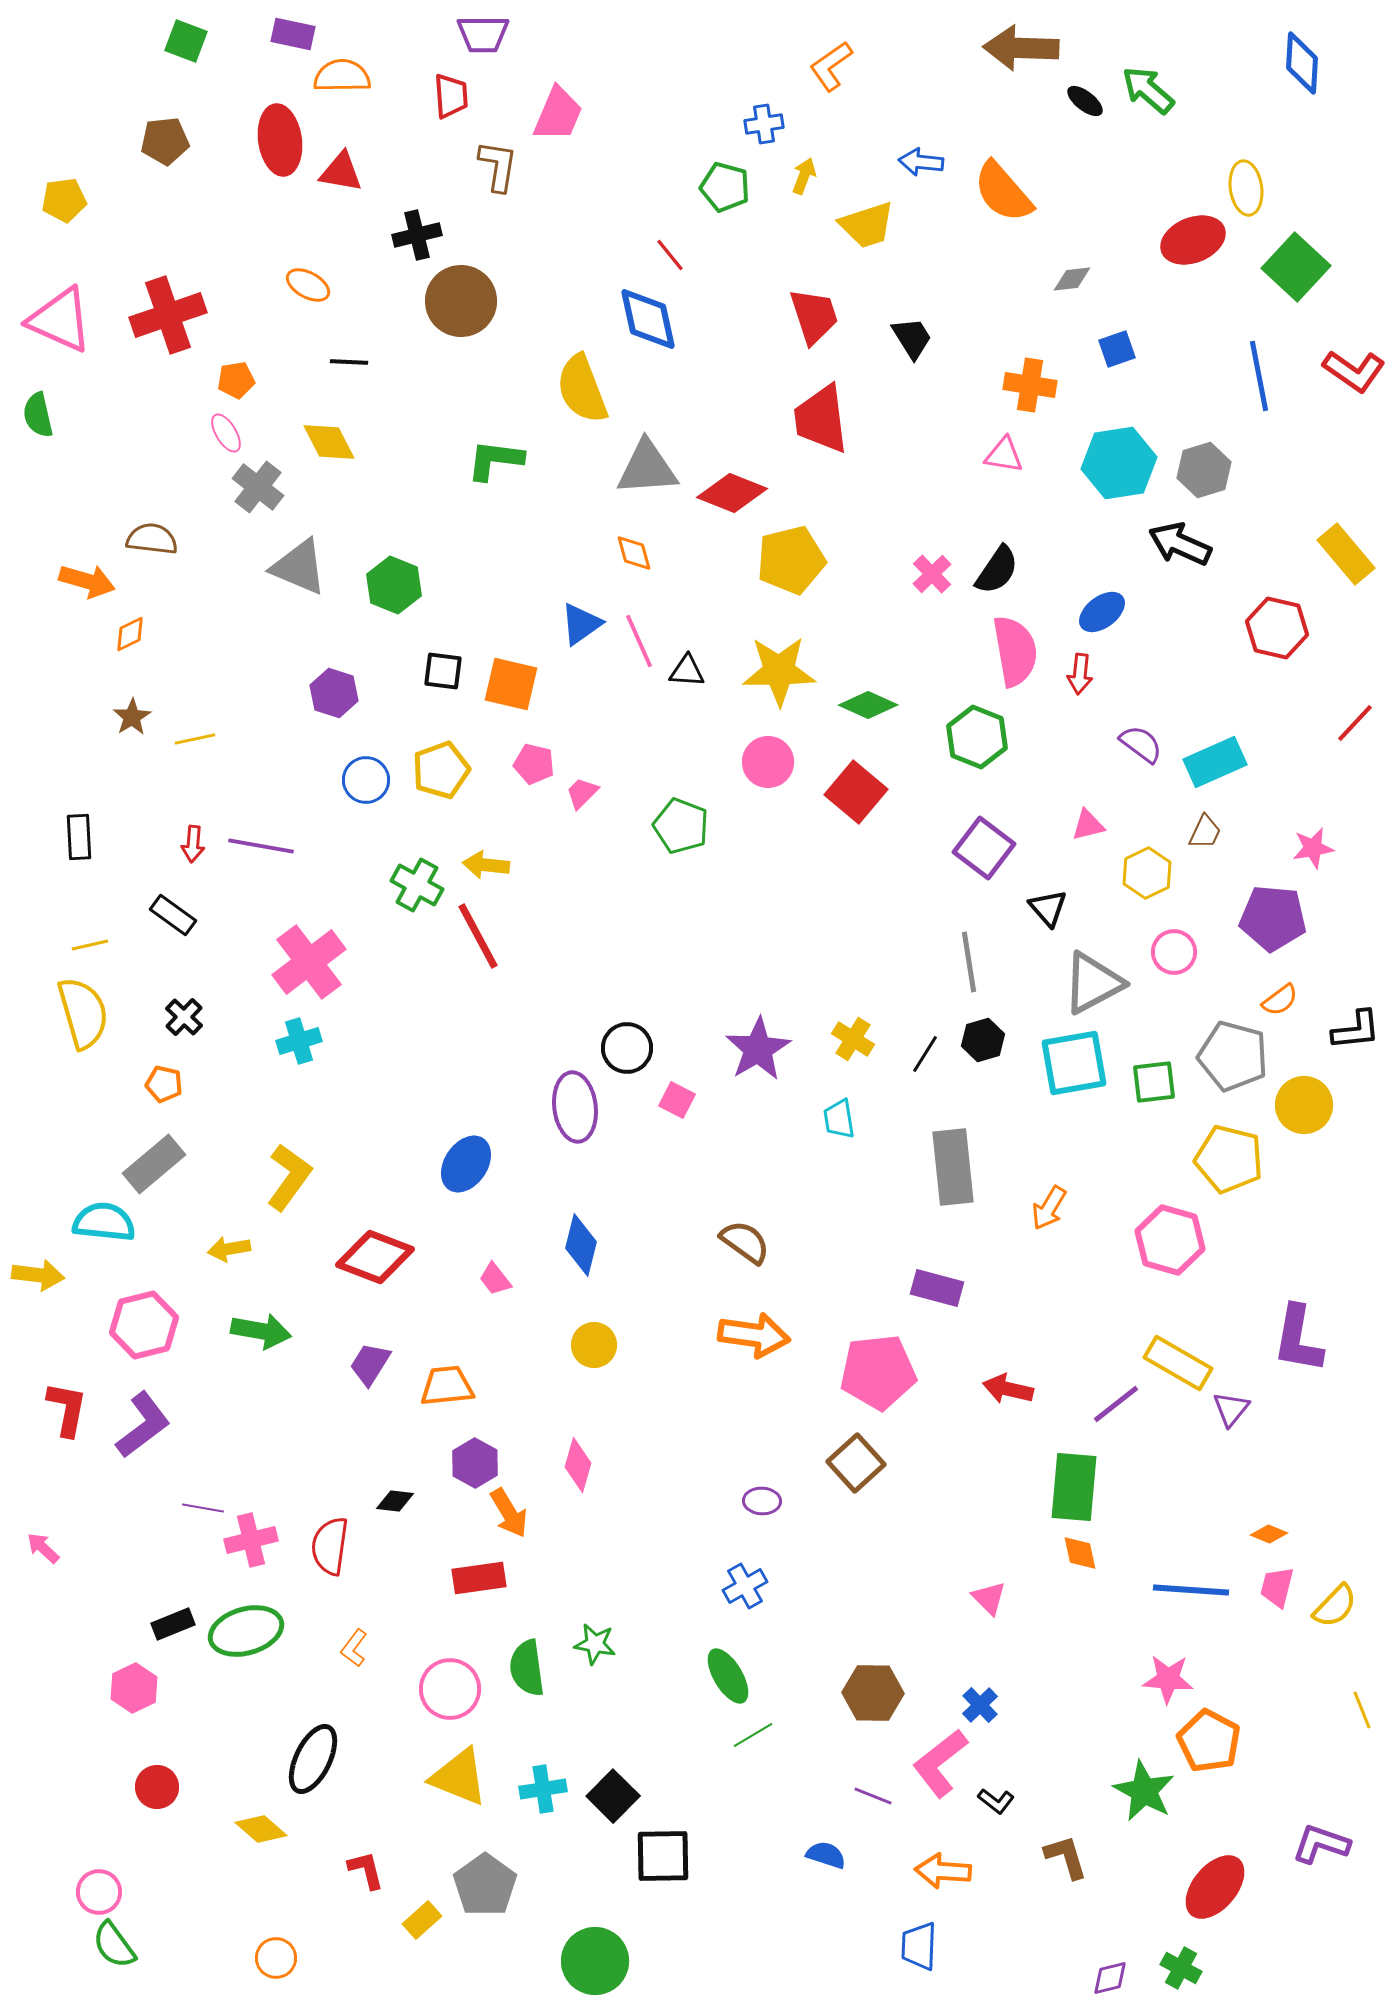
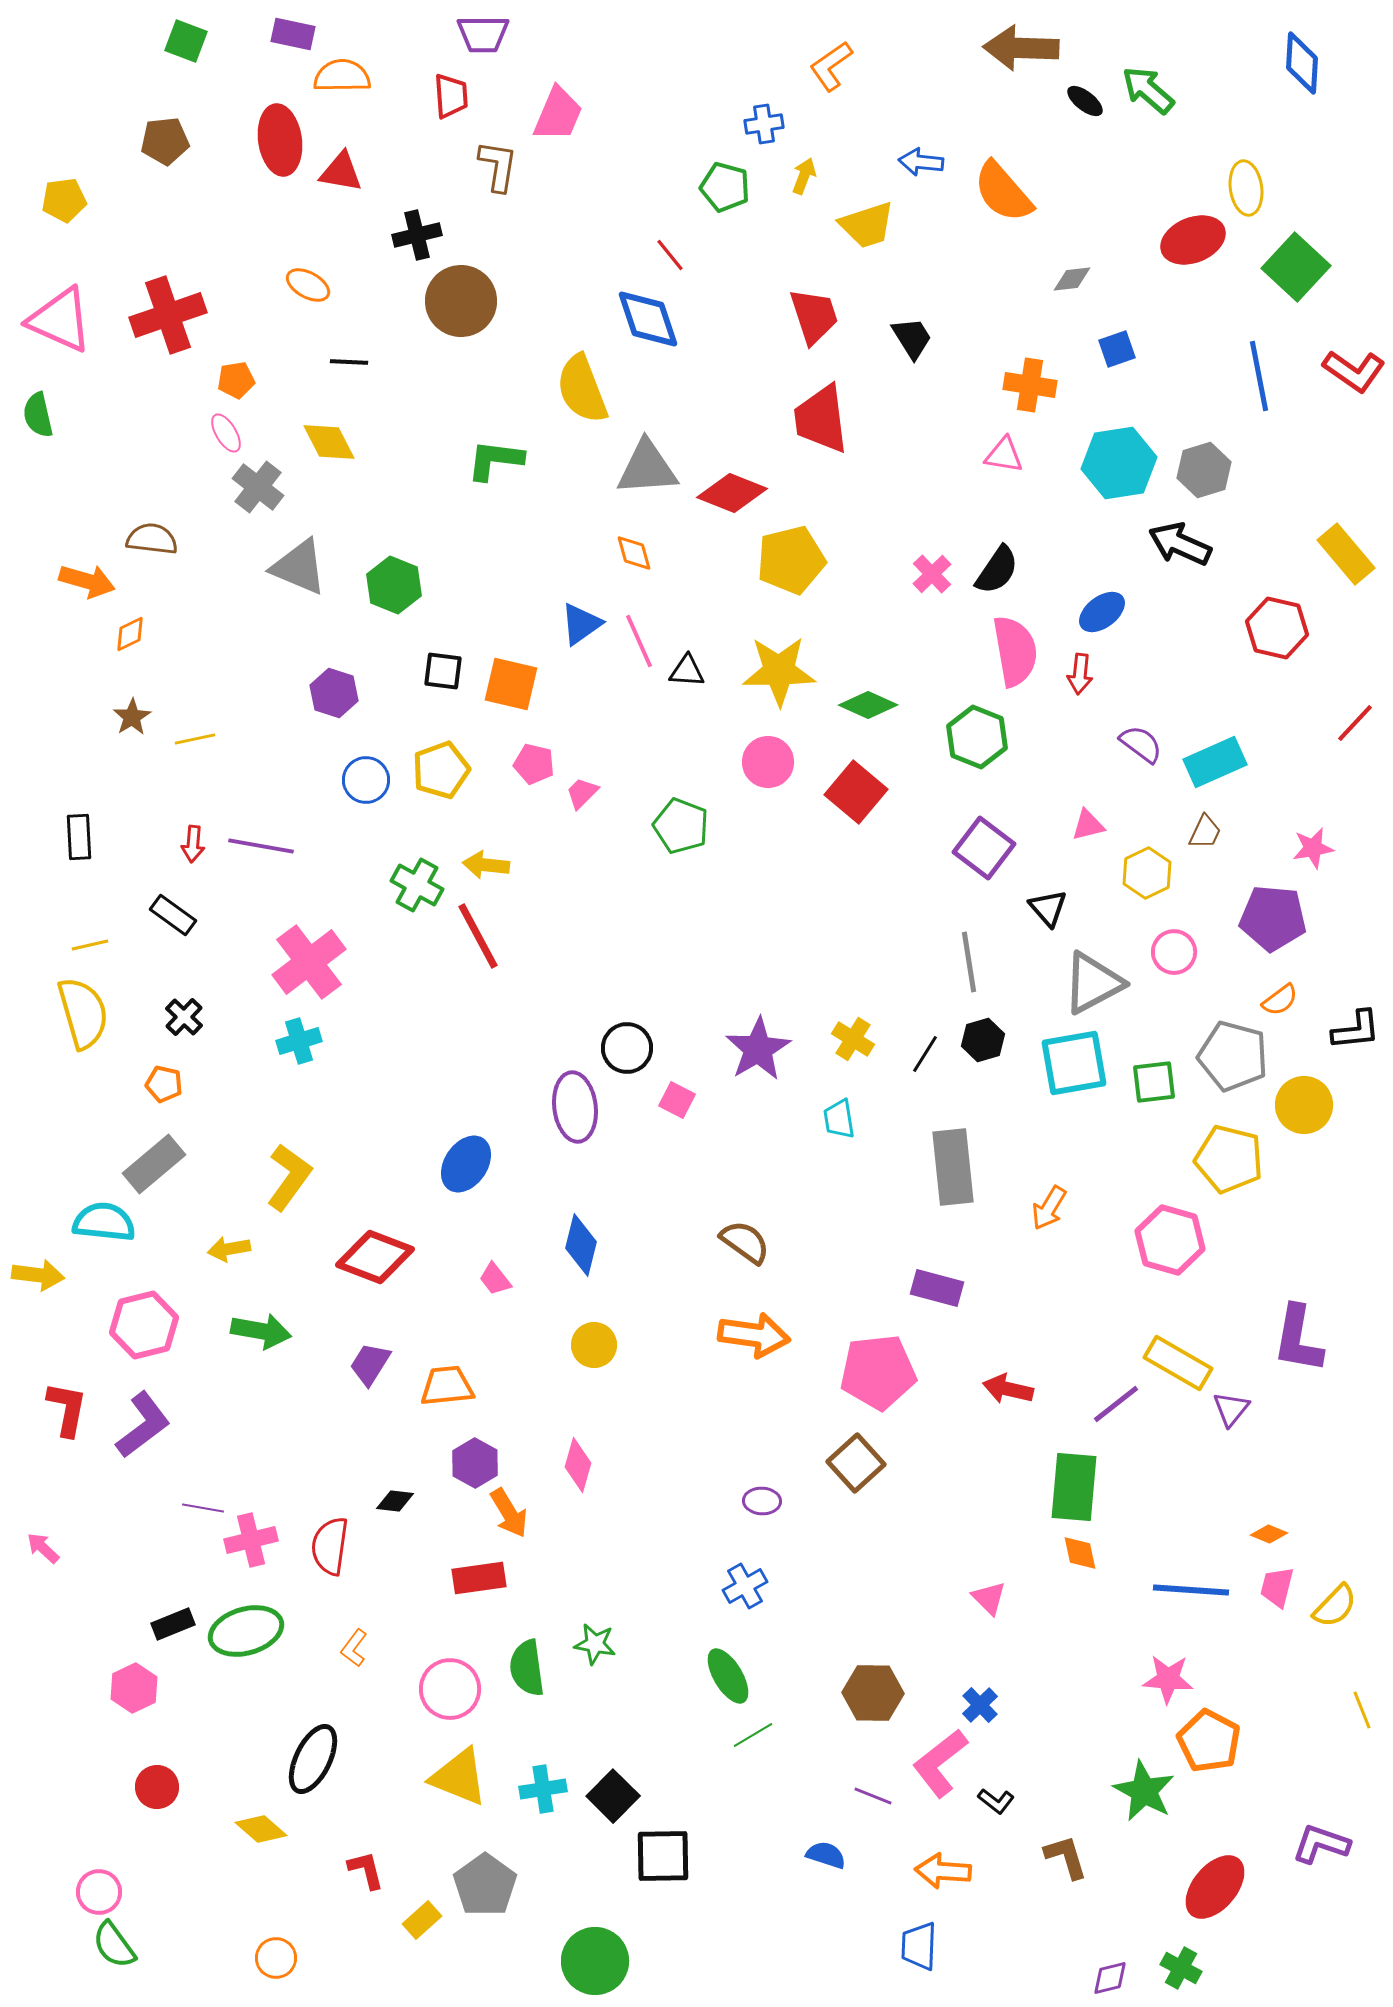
blue diamond at (648, 319): rotated 6 degrees counterclockwise
